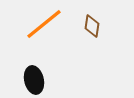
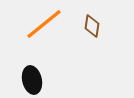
black ellipse: moved 2 px left
